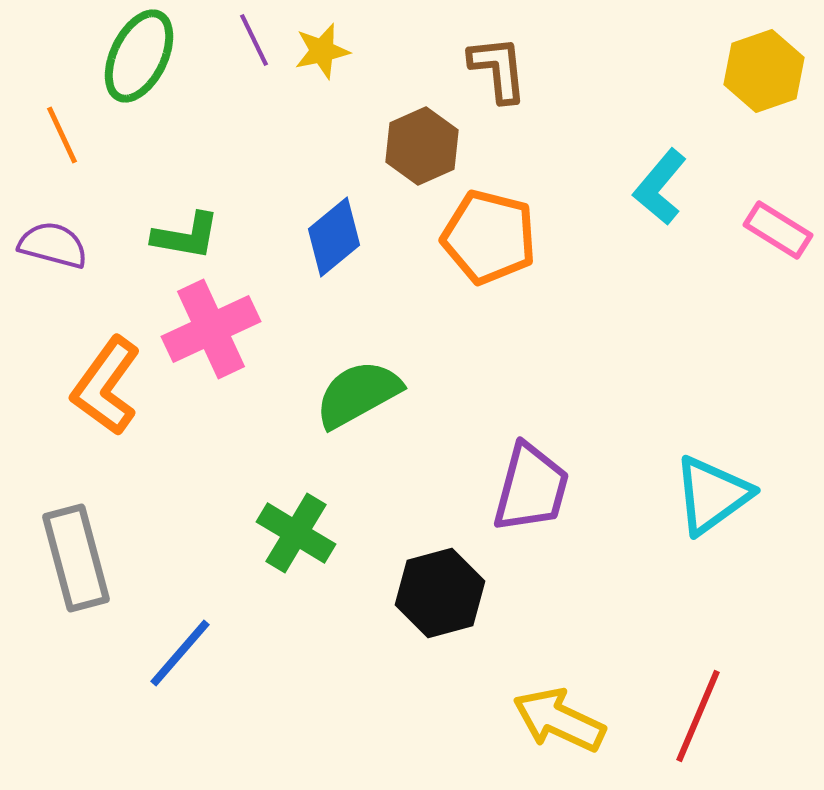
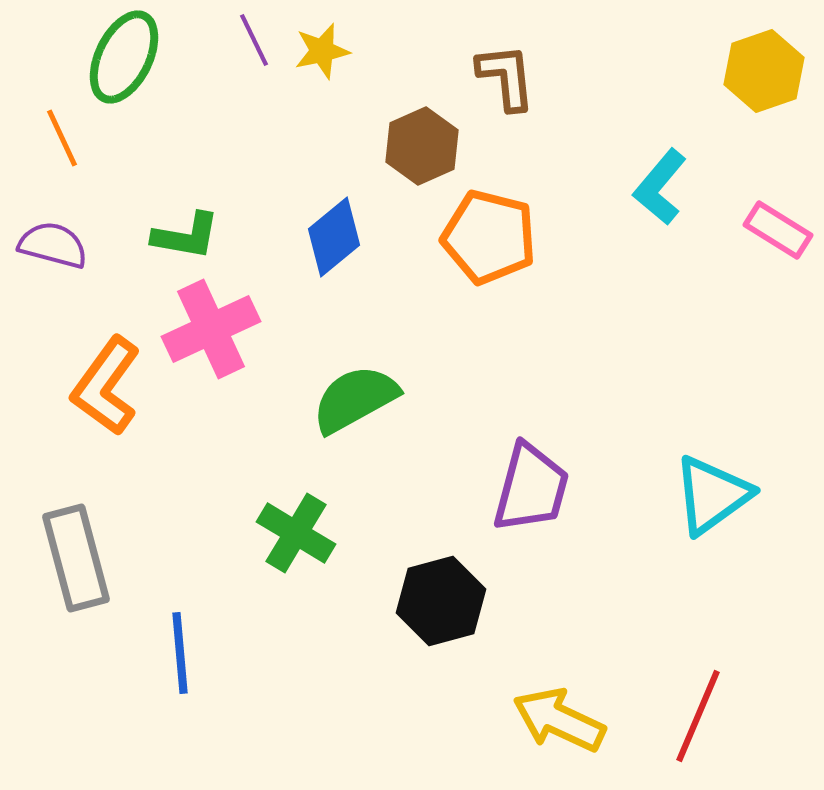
green ellipse: moved 15 px left, 1 px down
brown L-shape: moved 8 px right, 8 px down
orange line: moved 3 px down
green semicircle: moved 3 px left, 5 px down
black hexagon: moved 1 px right, 8 px down
blue line: rotated 46 degrees counterclockwise
